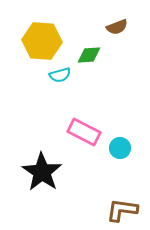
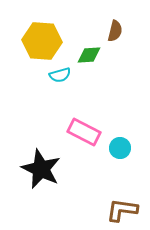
brown semicircle: moved 2 px left, 4 px down; rotated 55 degrees counterclockwise
black star: moved 1 px left, 3 px up; rotated 9 degrees counterclockwise
